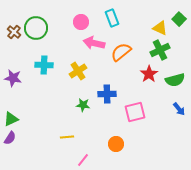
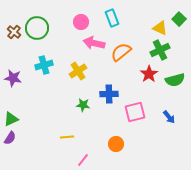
green circle: moved 1 px right
cyan cross: rotated 18 degrees counterclockwise
blue cross: moved 2 px right
blue arrow: moved 10 px left, 8 px down
